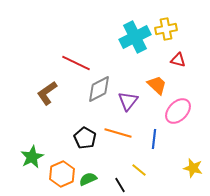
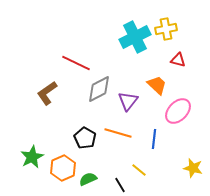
orange hexagon: moved 1 px right, 6 px up
